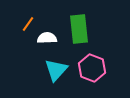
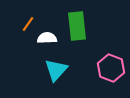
green rectangle: moved 2 px left, 3 px up
pink hexagon: moved 19 px right
